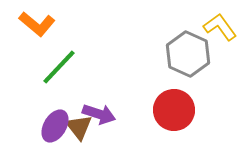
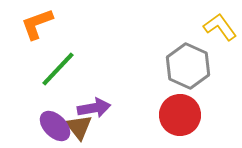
orange L-shape: rotated 120 degrees clockwise
gray hexagon: moved 12 px down
green line: moved 1 px left, 2 px down
red circle: moved 6 px right, 5 px down
purple arrow: moved 5 px left, 6 px up; rotated 28 degrees counterclockwise
purple ellipse: rotated 76 degrees counterclockwise
